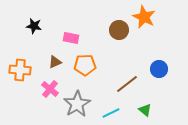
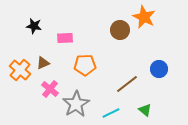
brown circle: moved 1 px right
pink rectangle: moved 6 px left; rotated 14 degrees counterclockwise
brown triangle: moved 12 px left, 1 px down
orange cross: rotated 35 degrees clockwise
gray star: moved 1 px left
